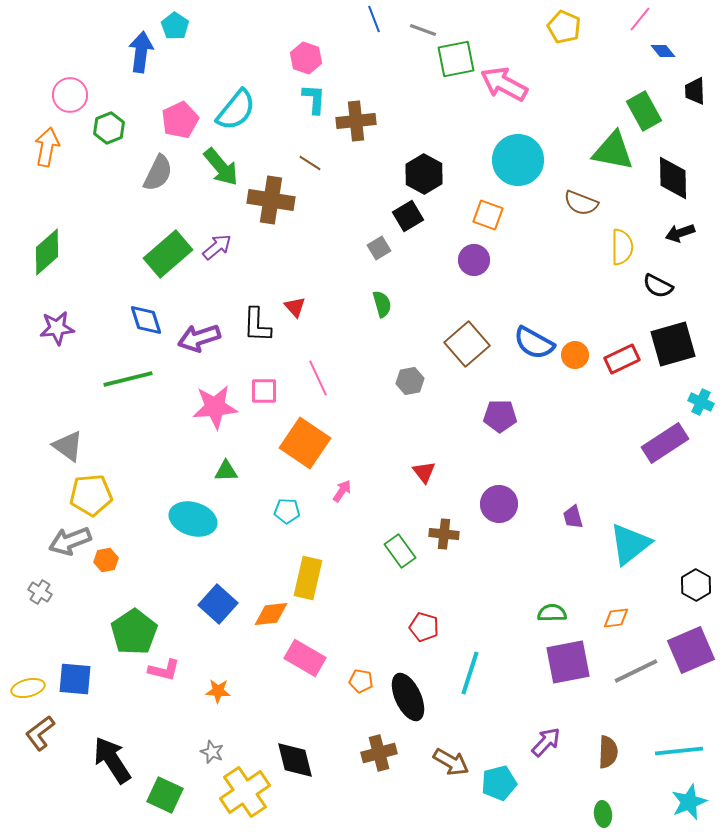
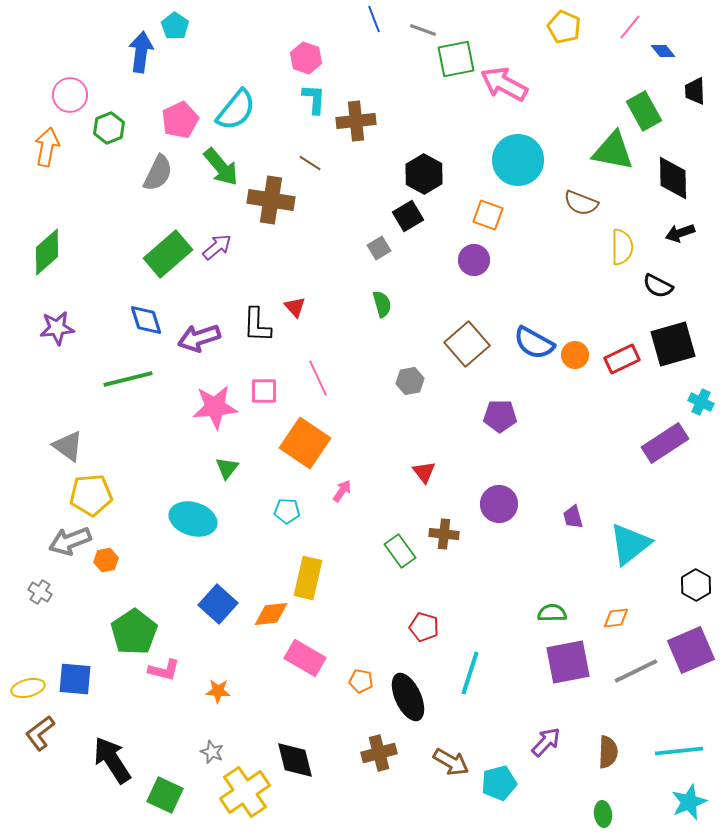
pink line at (640, 19): moved 10 px left, 8 px down
green triangle at (226, 471): moved 1 px right, 3 px up; rotated 50 degrees counterclockwise
